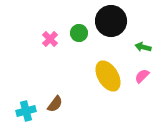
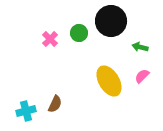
green arrow: moved 3 px left
yellow ellipse: moved 1 px right, 5 px down
brown semicircle: rotated 12 degrees counterclockwise
